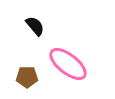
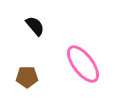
pink ellipse: moved 15 px right; rotated 15 degrees clockwise
